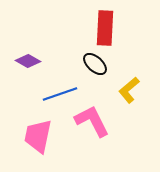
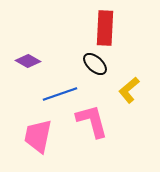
pink L-shape: rotated 12 degrees clockwise
